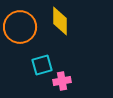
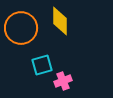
orange circle: moved 1 px right, 1 px down
pink cross: moved 1 px right; rotated 12 degrees counterclockwise
